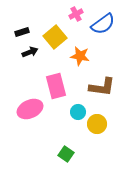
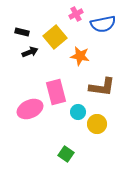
blue semicircle: rotated 25 degrees clockwise
black rectangle: rotated 32 degrees clockwise
pink rectangle: moved 6 px down
